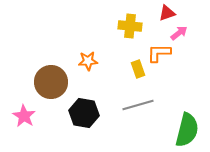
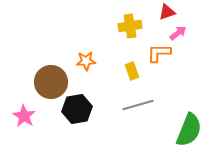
red triangle: moved 1 px up
yellow cross: rotated 15 degrees counterclockwise
pink arrow: moved 1 px left
orange star: moved 2 px left
yellow rectangle: moved 6 px left, 2 px down
black hexagon: moved 7 px left, 4 px up; rotated 20 degrees counterclockwise
green semicircle: moved 2 px right; rotated 8 degrees clockwise
